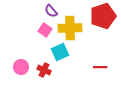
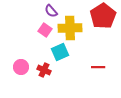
red pentagon: rotated 15 degrees counterclockwise
red line: moved 2 px left
